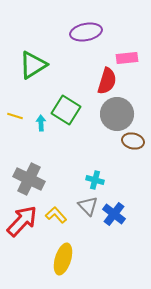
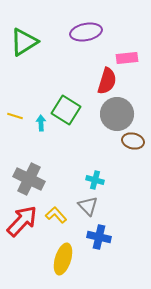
green triangle: moved 9 px left, 23 px up
blue cross: moved 15 px left, 23 px down; rotated 25 degrees counterclockwise
